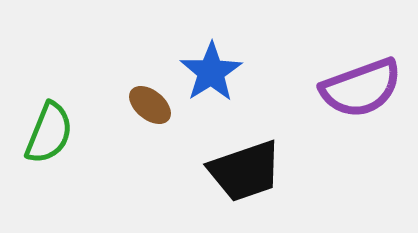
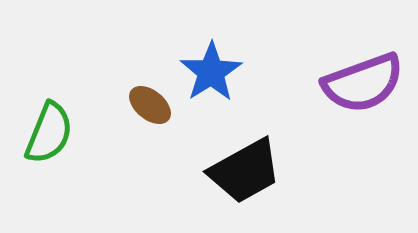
purple semicircle: moved 2 px right, 5 px up
black trapezoid: rotated 10 degrees counterclockwise
